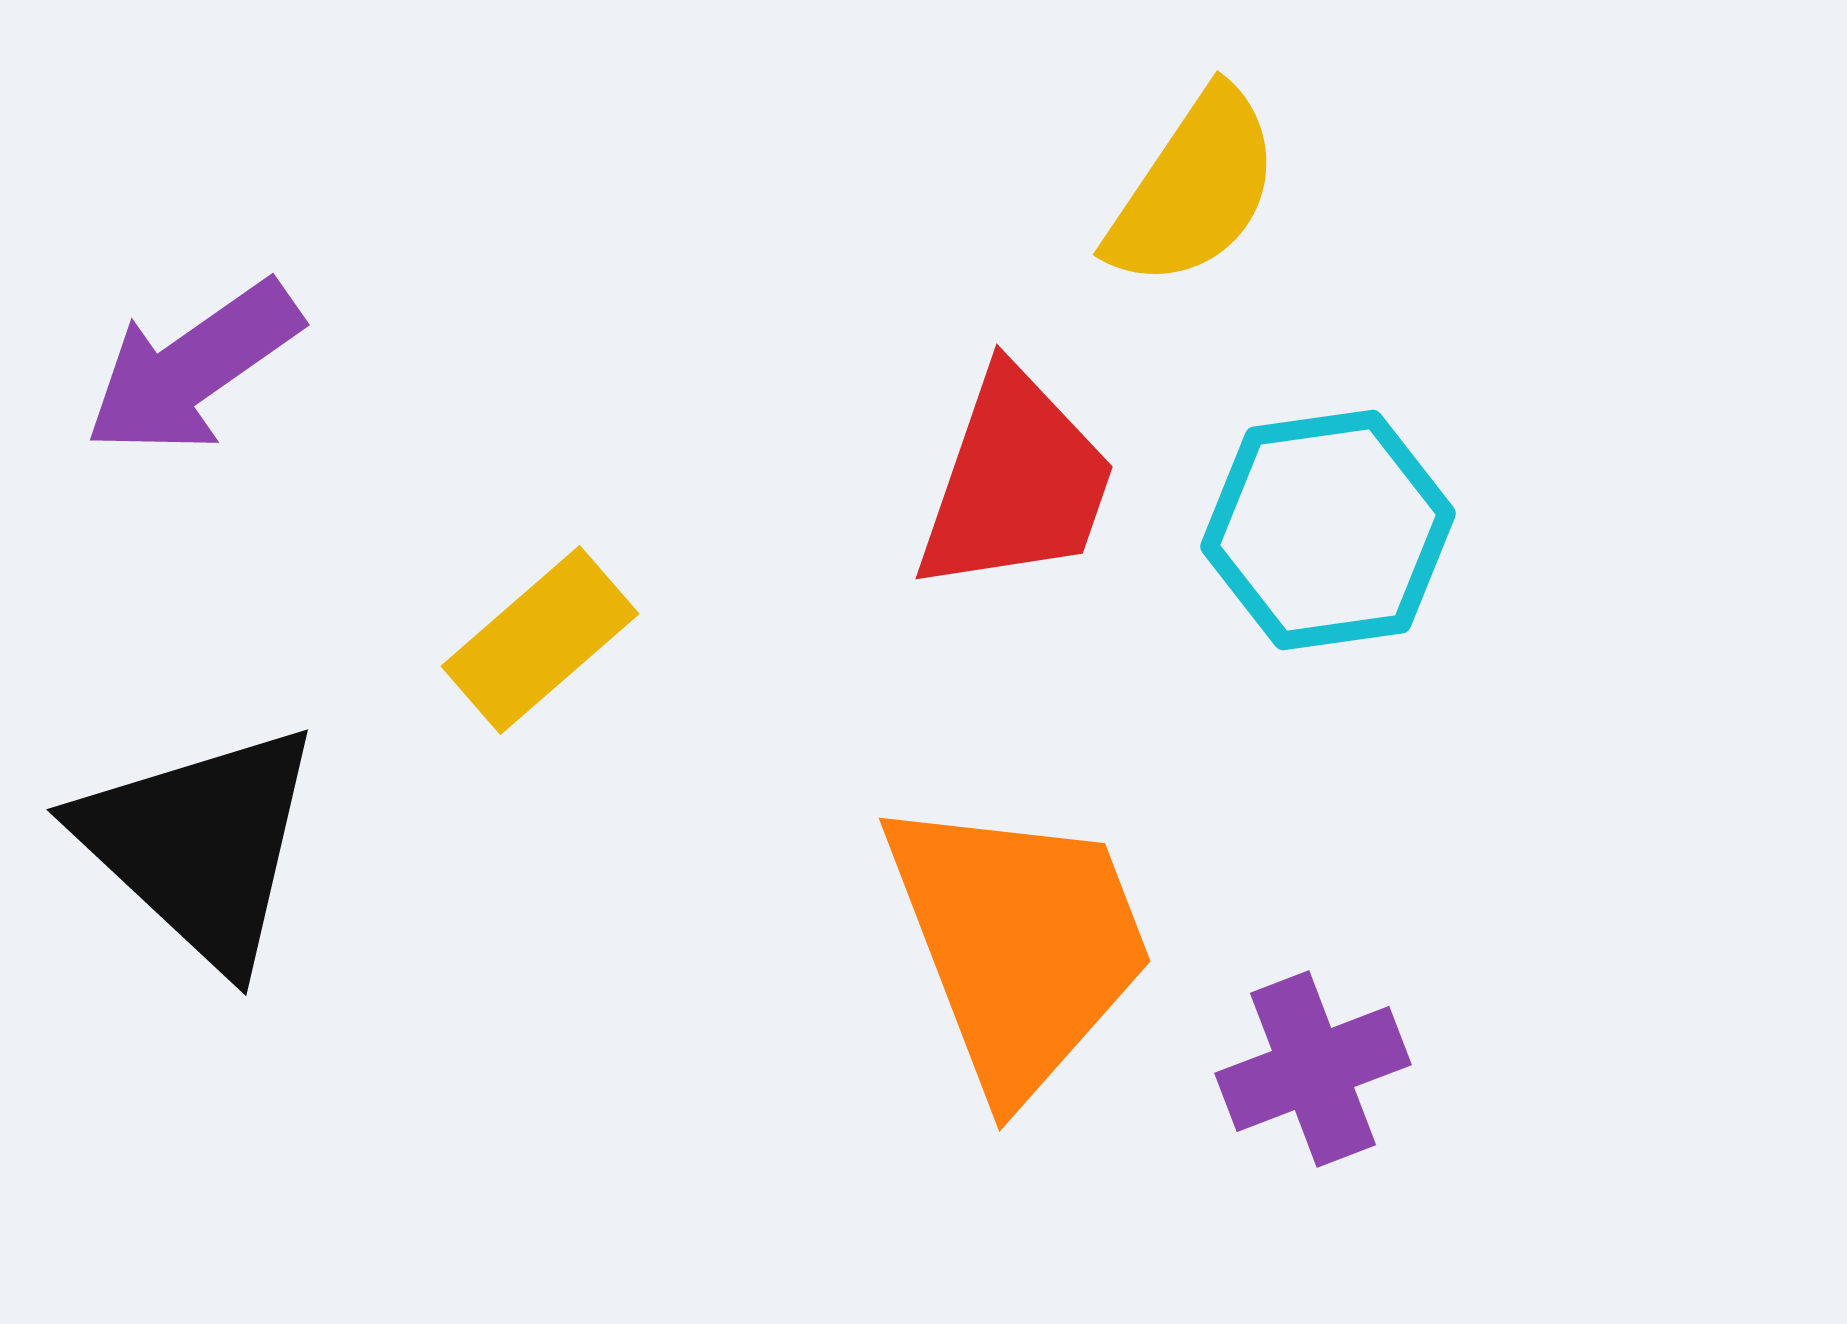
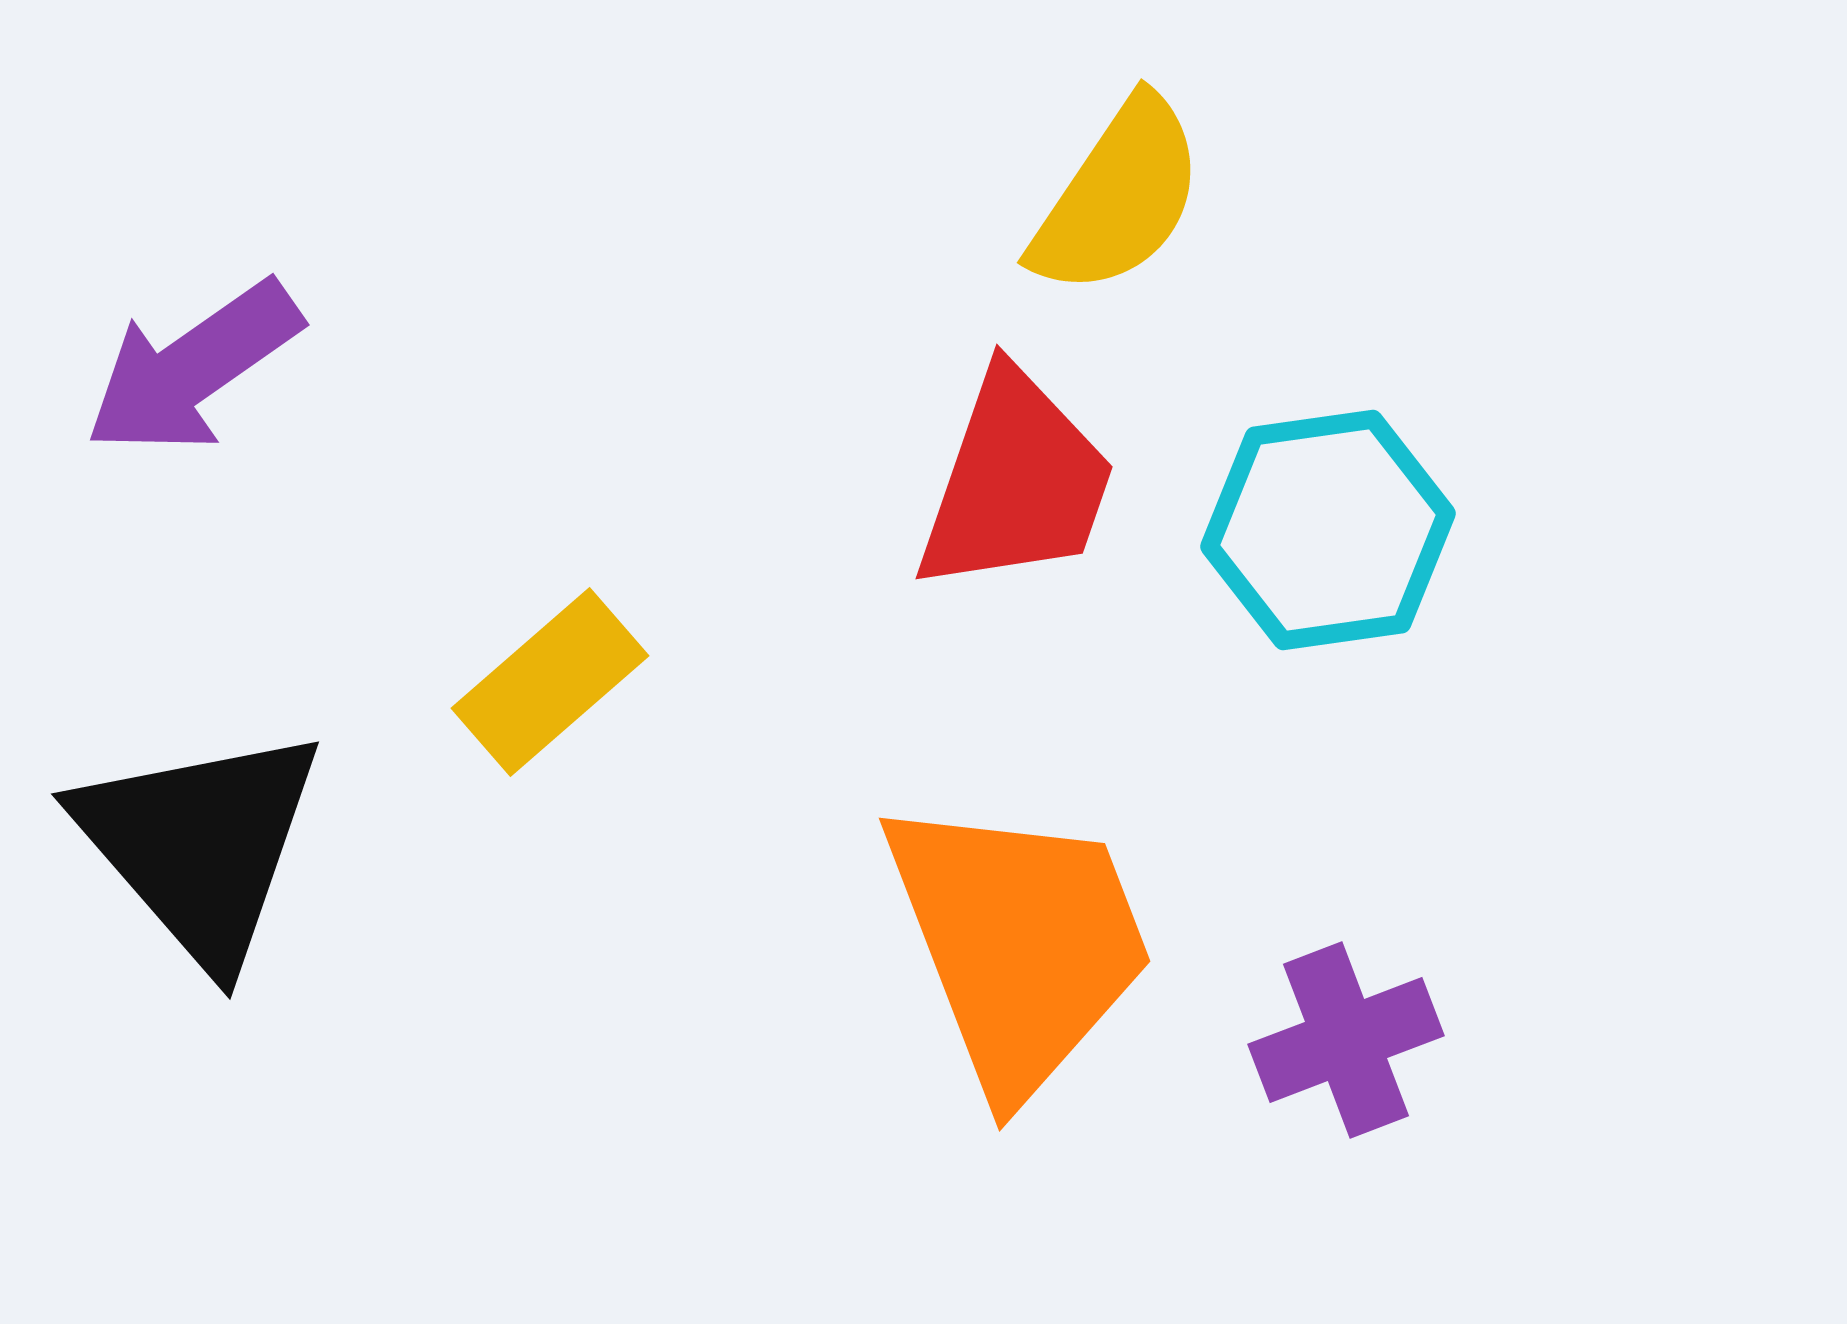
yellow semicircle: moved 76 px left, 8 px down
yellow rectangle: moved 10 px right, 42 px down
black triangle: rotated 6 degrees clockwise
purple cross: moved 33 px right, 29 px up
